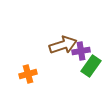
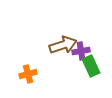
green rectangle: rotated 60 degrees counterclockwise
